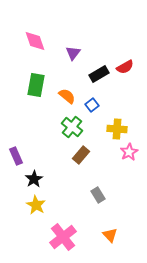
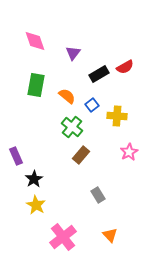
yellow cross: moved 13 px up
